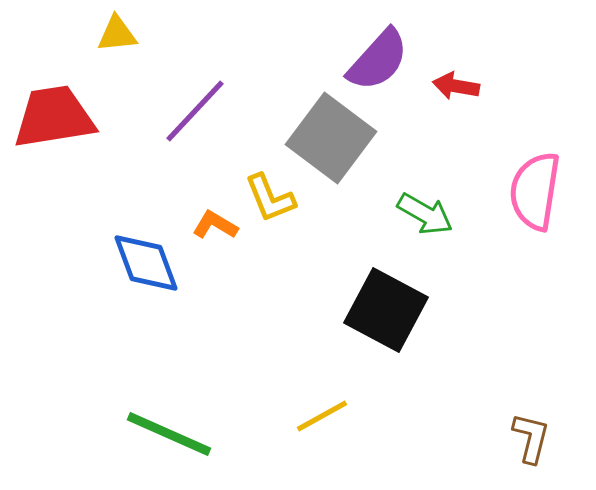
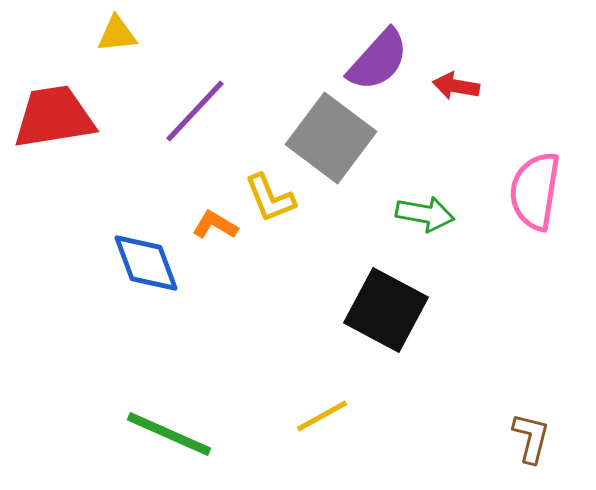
green arrow: rotated 20 degrees counterclockwise
